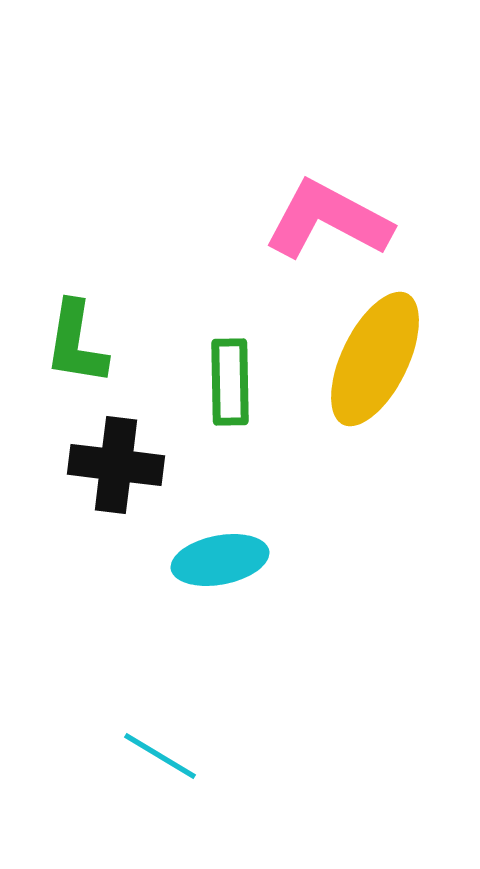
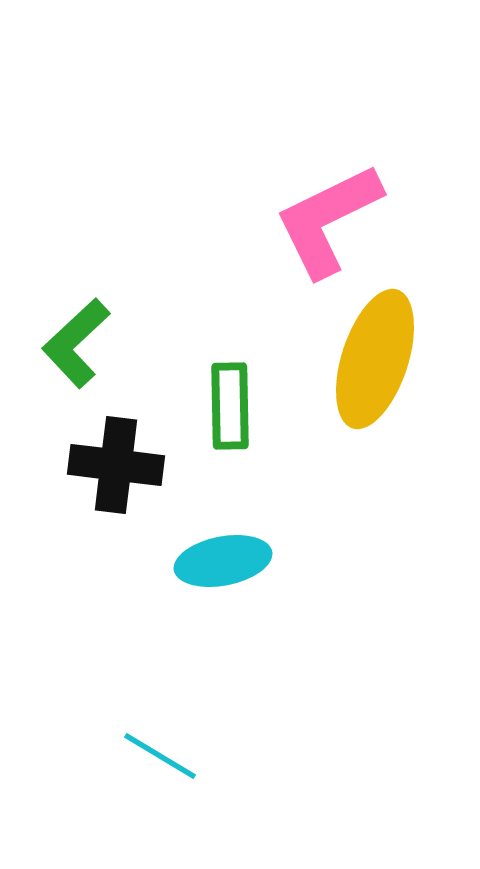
pink L-shape: rotated 54 degrees counterclockwise
green L-shape: rotated 38 degrees clockwise
yellow ellipse: rotated 8 degrees counterclockwise
green rectangle: moved 24 px down
cyan ellipse: moved 3 px right, 1 px down
